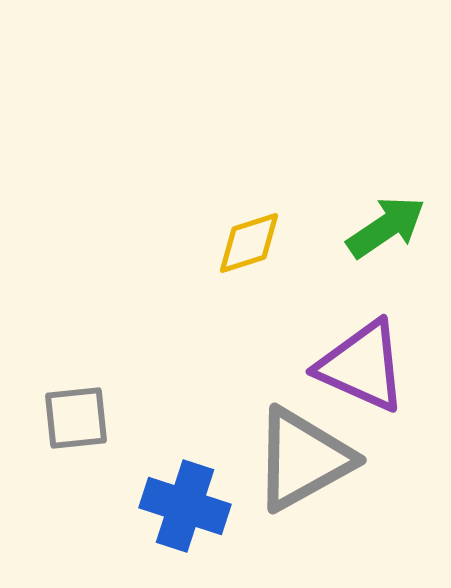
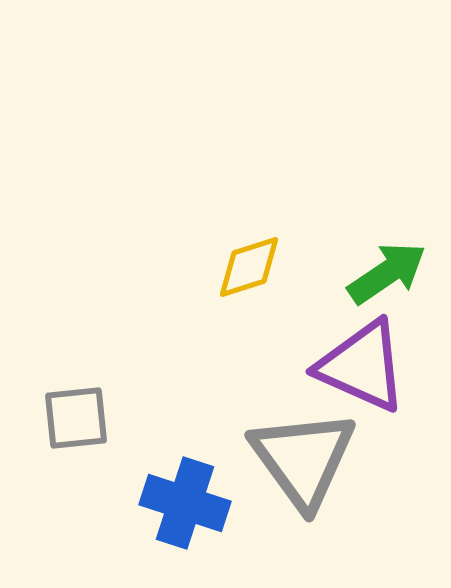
green arrow: moved 1 px right, 46 px down
yellow diamond: moved 24 px down
gray triangle: rotated 37 degrees counterclockwise
blue cross: moved 3 px up
